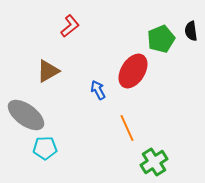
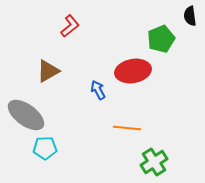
black semicircle: moved 1 px left, 15 px up
red ellipse: rotated 48 degrees clockwise
orange line: rotated 60 degrees counterclockwise
